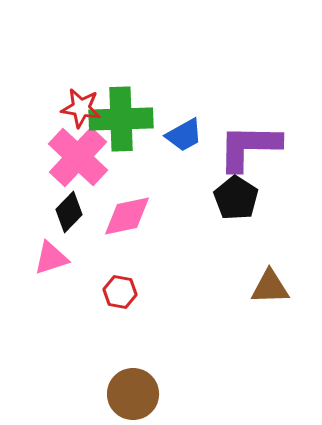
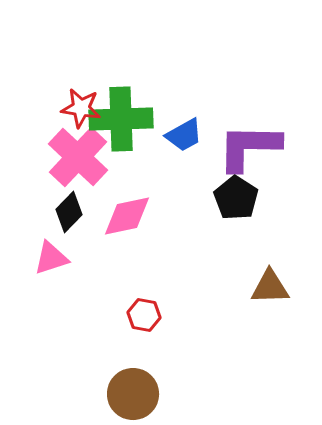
red hexagon: moved 24 px right, 23 px down
